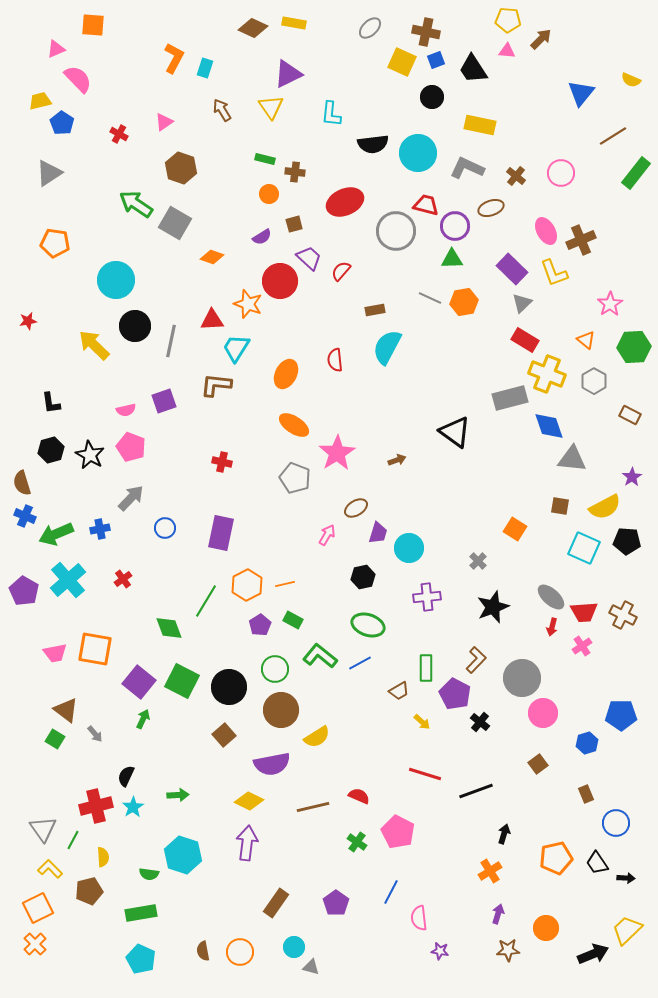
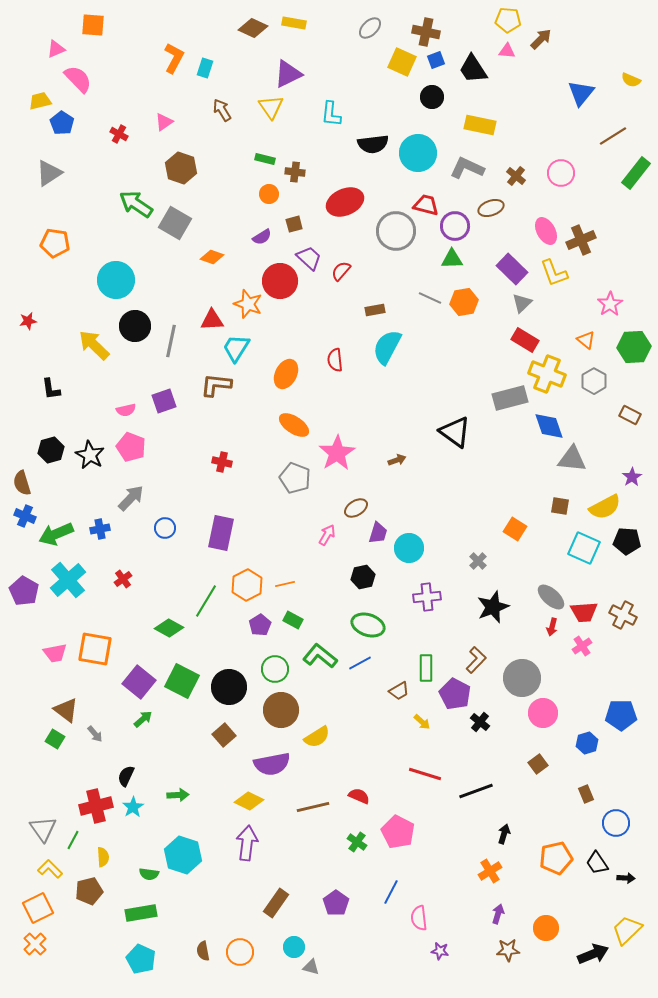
black L-shape at (51, 403): moved 14 px up
green diamond at (169, 628): rotated 40 degrees counterclockwise
green arrow at (143, 719): rotated 24 degrees clockwise
